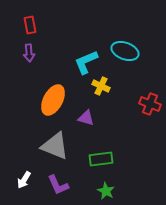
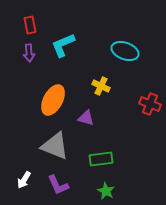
cyan L-shape: moved 23 px left, 17 px up
